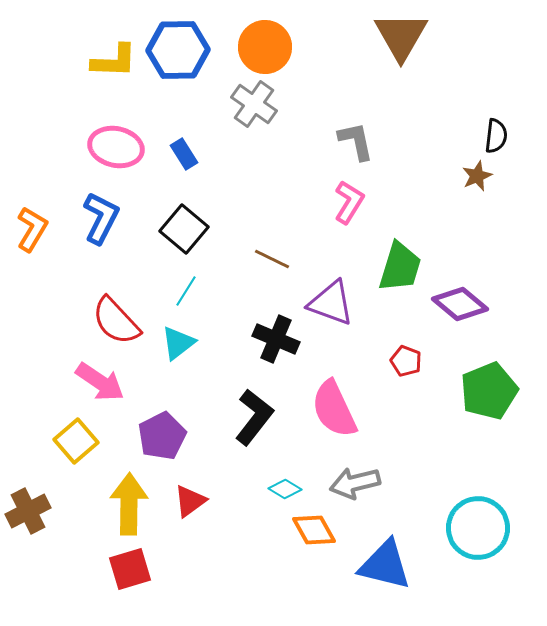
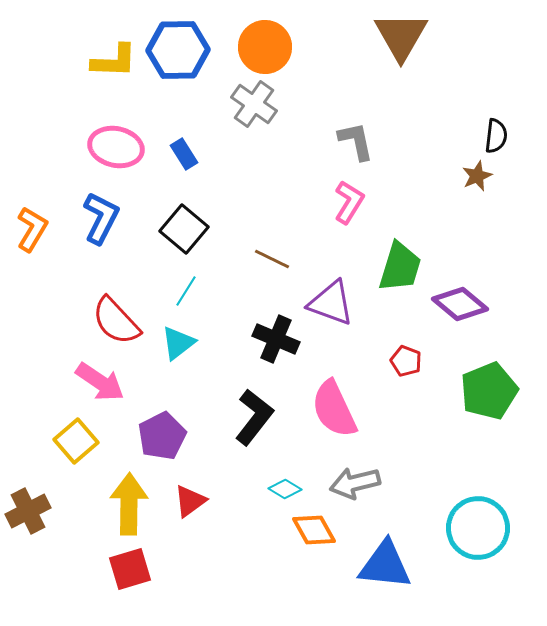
blue triangle: rotated 8 degrees counterclockwise
